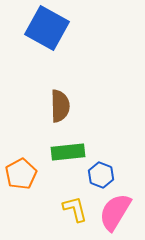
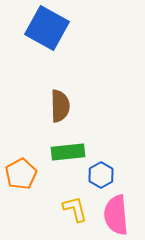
blue hexagon: rotated 10 degrees clockwise
pink semicircle: moved 1 px right, 3 px down; rotated 36 degrees counterclockwise
